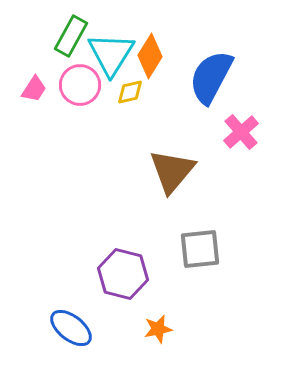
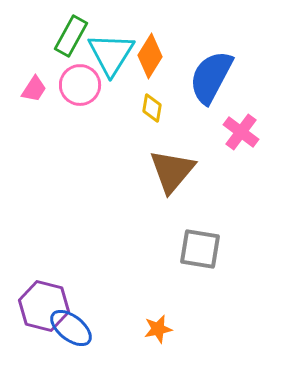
yellow diamond: moved 22 px right, 16 px down; rotated 68 degrees counterclockwise
pink cross: rotated 12 degrees counterclockwise
gray square: rotated 15 degrees clockwise
purple hexagon: moved 79 px left, 32 px down
